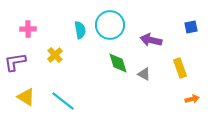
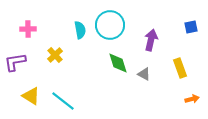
purple arrow: rotated 90 degrees clockwise
yellow triangle: moved 5 px right, 1 px up
